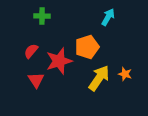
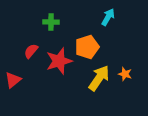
green cross: moved 9 px right, 6 px down
red triangle: moved 23 px left; rotated 24 degrees clockwise
